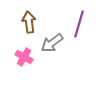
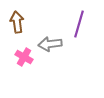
brown arrow: moved 12 px left
gray arrow: moved 2 px left, 1 px down; rotated 30 degrees clockwise
